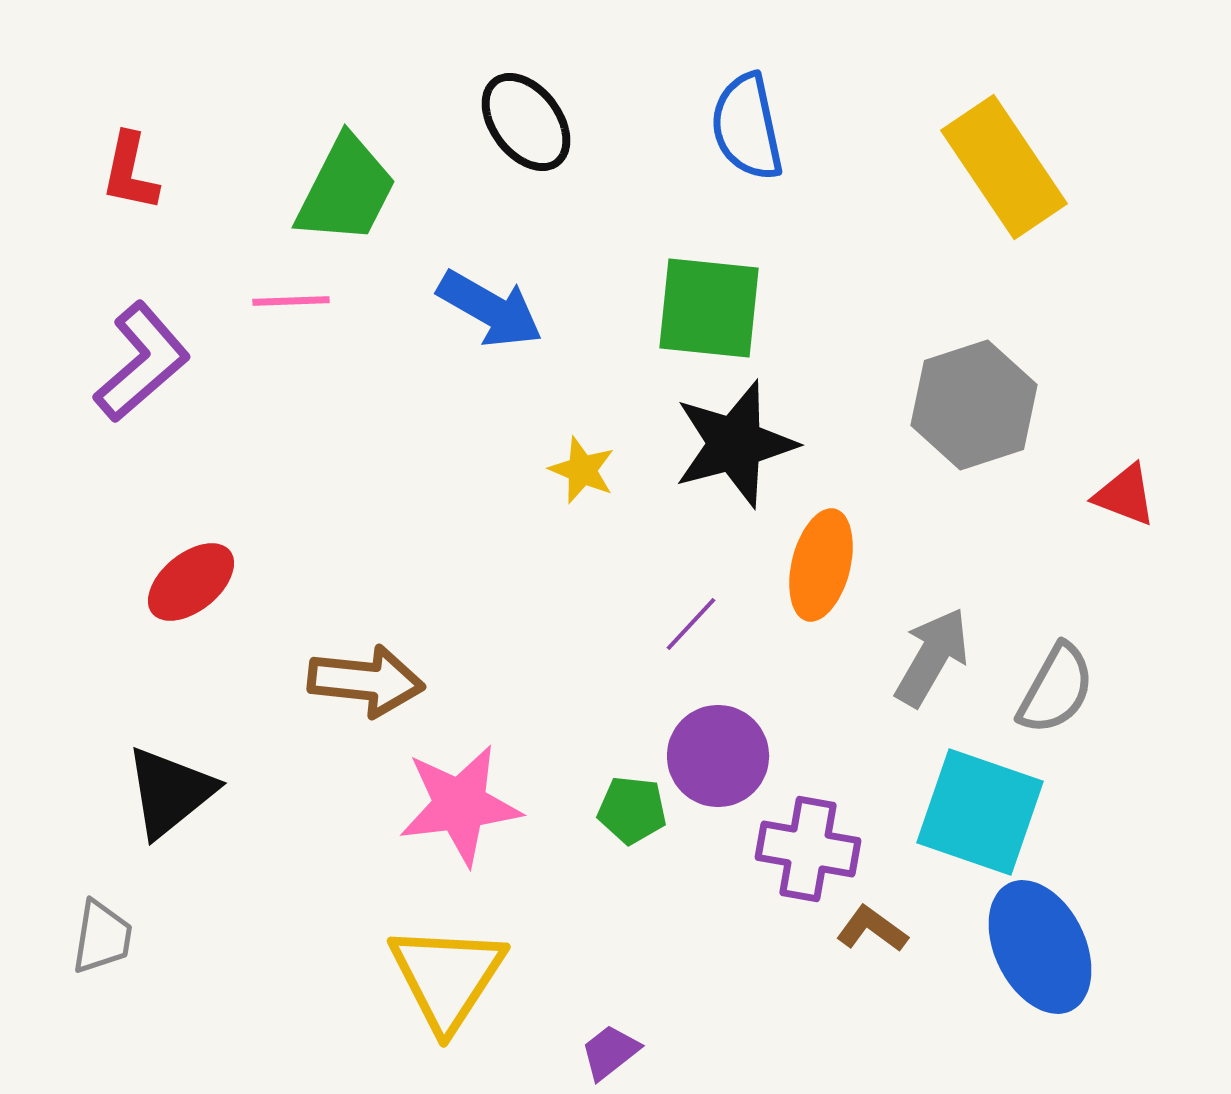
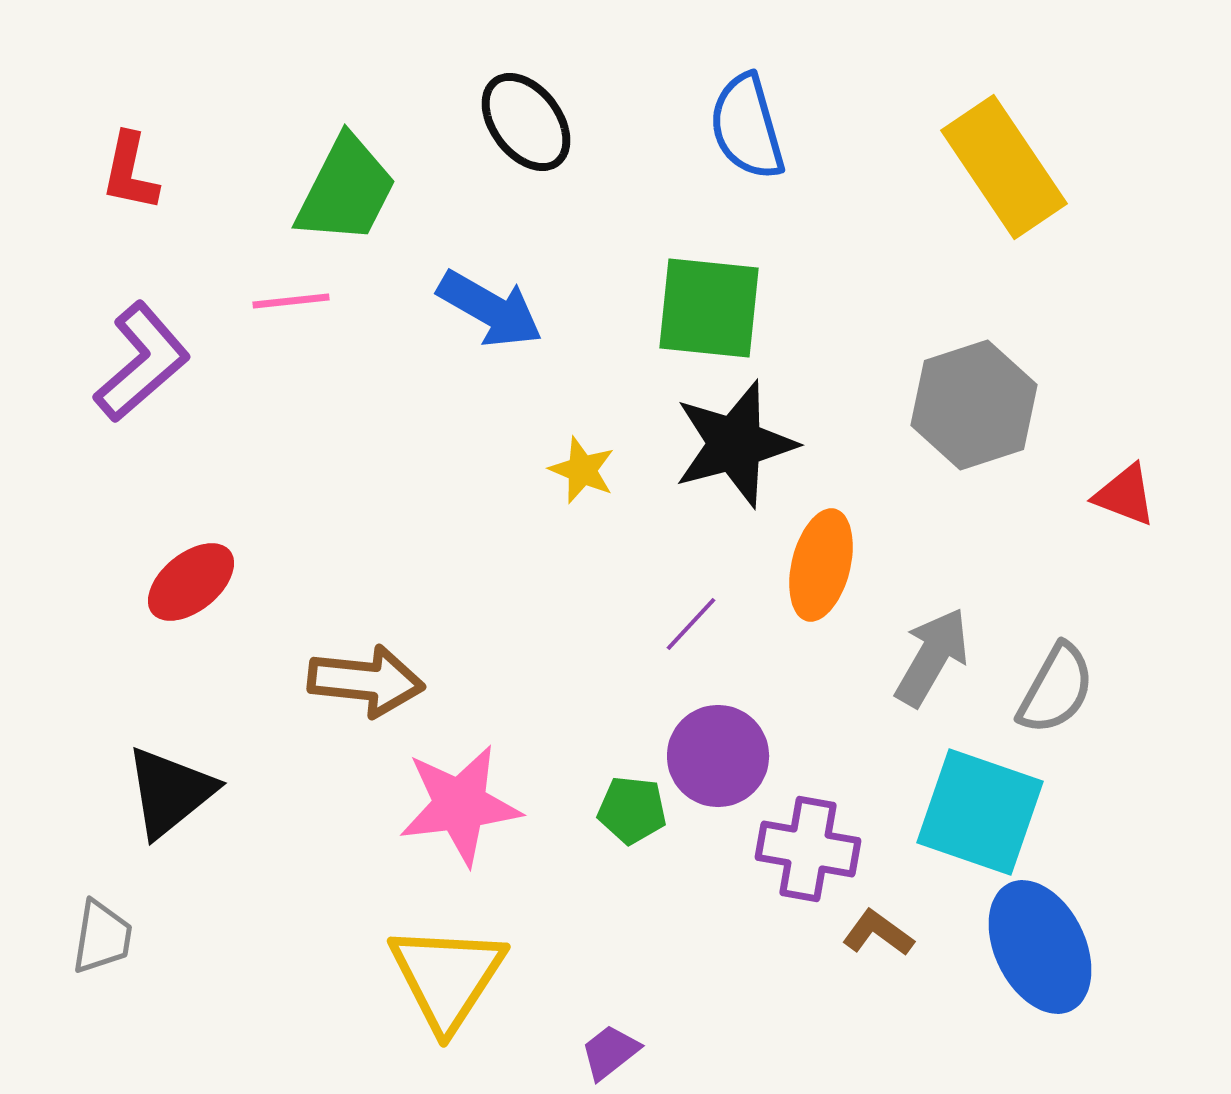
blue semicircle: rotated 4 degrees counterclockwise
pink line: rotated 4 degrees counterclockwise
brown L-shape: moved 6 px right, 4 px down
